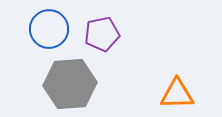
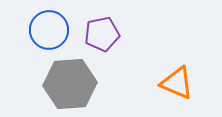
blue circle: moved 1 px down
orange triangle: moved 11 px up; rotated 24 degrees clockwise
